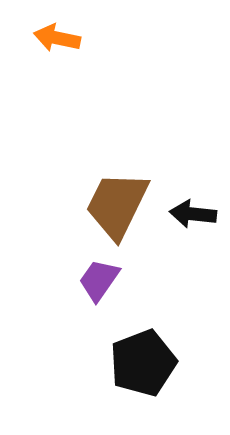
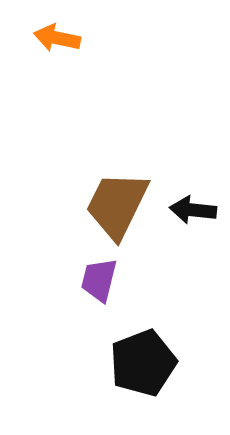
black arrow: moved 4 px up
purple trapezoid: rotated 21 degrees counterclockwise
